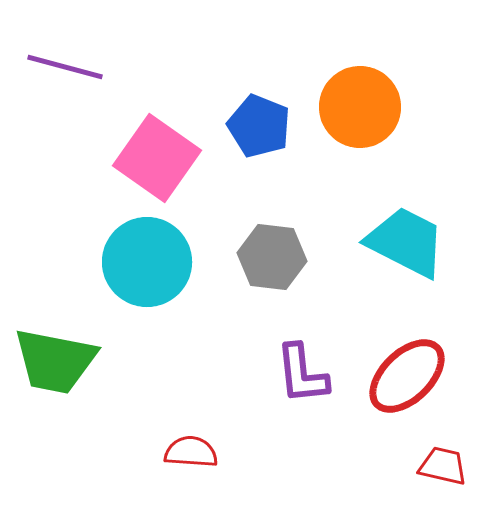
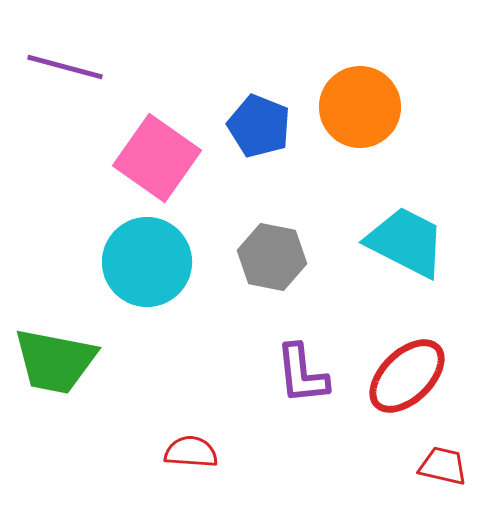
gray hexagon: rotated 4 degrees clockwise
